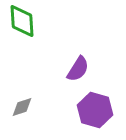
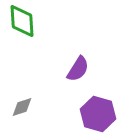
purple hexagon: moved 3 px right, 4 px down
